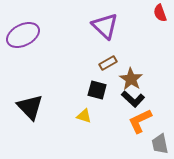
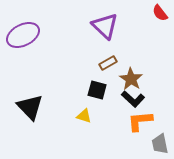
red semicircle: rotated 18 degrees counterclockwise
orange L-shape: rotated 20 degrees clockwise
